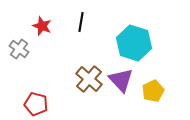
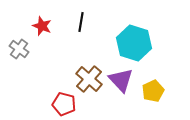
red pentagon: moved 28 px right
